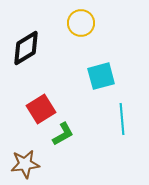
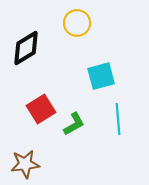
yellow circle: moved 4 px left
cyan line: moved 4 px left
green L-shape: moved 11 px right, 10 px up
